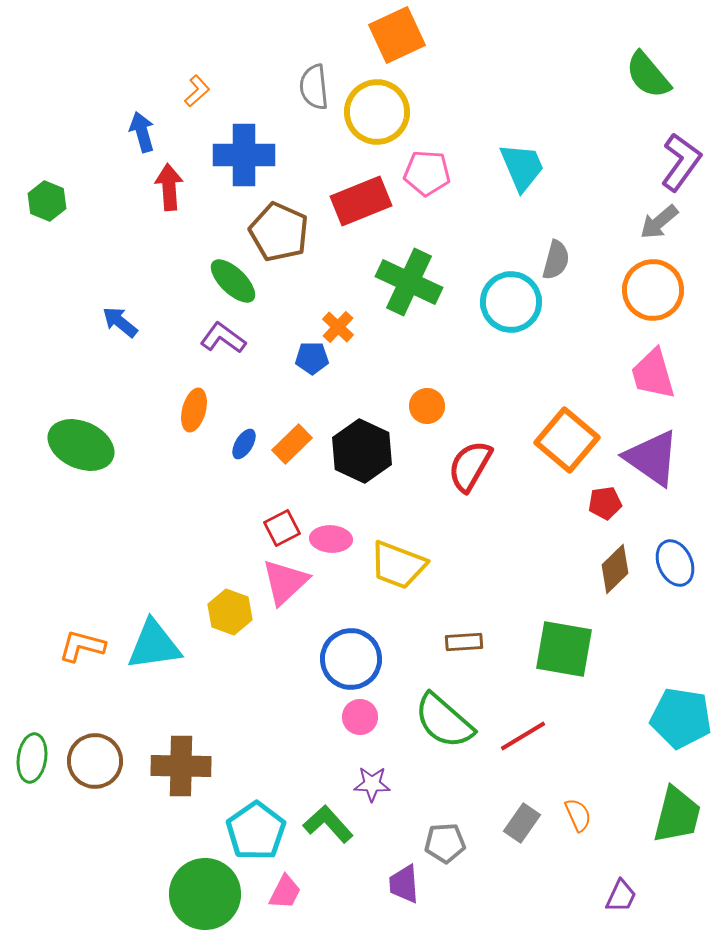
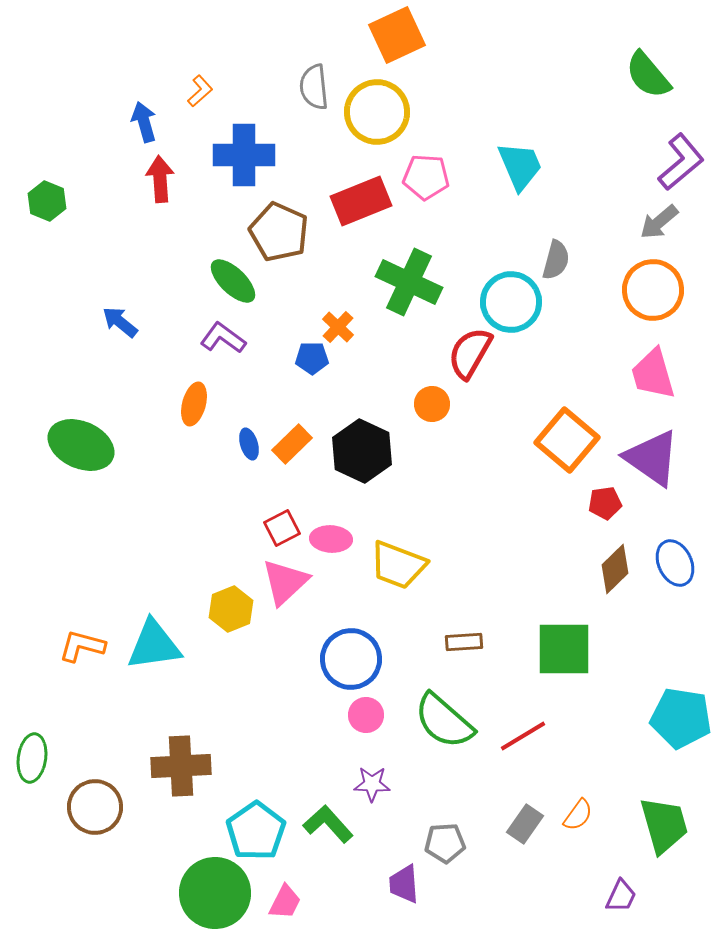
orange L-shape at (197, 91): moved 3 px right
blue arrow at (142, 132): moved 2 px right, 10 px up
purple L-shape at (681, 162): rotated 14 degrees clockwise
cyan trapezoid at (522, 167): moved 2 px left, 1 px up
pink pentagon at (427, 173): moved 1 px left, 4 px down
red arrow at (169, 187): moved 9 px left, 8 px up
orange circle at (427, 406): moved 5 px right, 2 px up
orange ellipse at (194, 410): moved 6 px up
blue ellipse at (244, 444): moved 5 px right; rotated 48 degrees counterclockwise
red semicircle at (470, 466): moved 113 px up
yellow hexagon at (230, 612): moved 1 px right, 3 px up; rotated 18 degrees clockwise
green square at (564, 649): rotated 10 degrees counterclockwise
pink circle at (360, 717): moved 6 px right, 2 px up
brown circle at (95, 761): moved 46 px down
brown cross at (181, 766): rotated 4 degrees counterclockwise
orange semicircle at (578, 815): rotated 60 degrees clockwise
green trapezoid at (677, 815): moved 13 px left, 10 px down; rotated 30 degrees counterclockwise
gray rectangle at (522, 823): moved 3 px right, 1 px down
pink trapezoid at (285, 892): moved 10 px down
green circle at (205, 894): moved 10 px right, 1 px up
